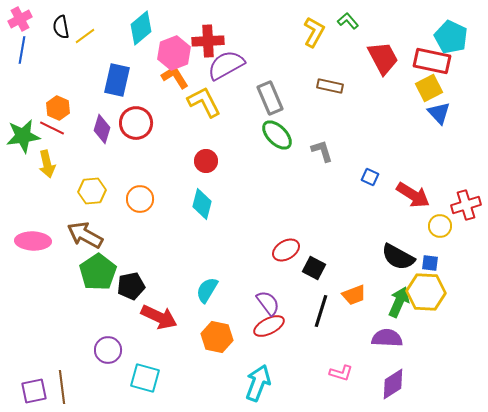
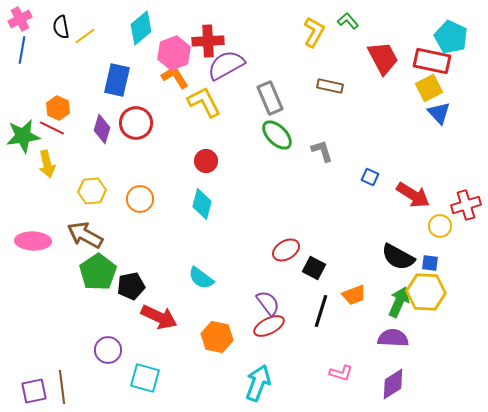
cyan semicircle at (207, 290): moved 6 px left, 12 px up; rotated 84 degrees counterclockwise
purple semicircle at (387, 338): moved 6 px right
